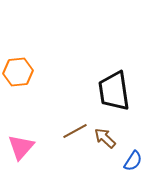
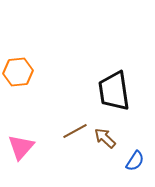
blue semicircle: moved 2 px right
